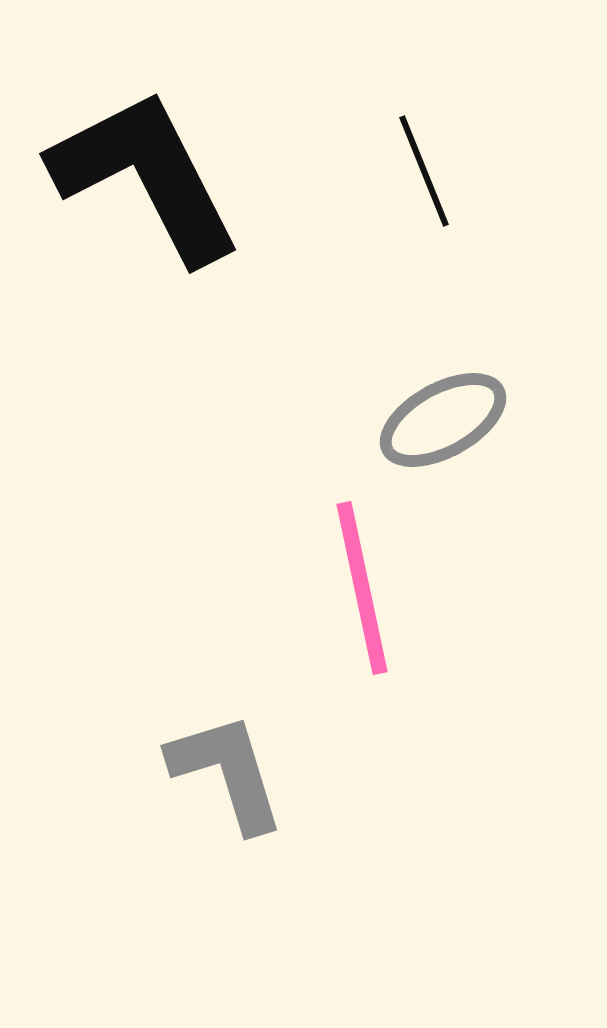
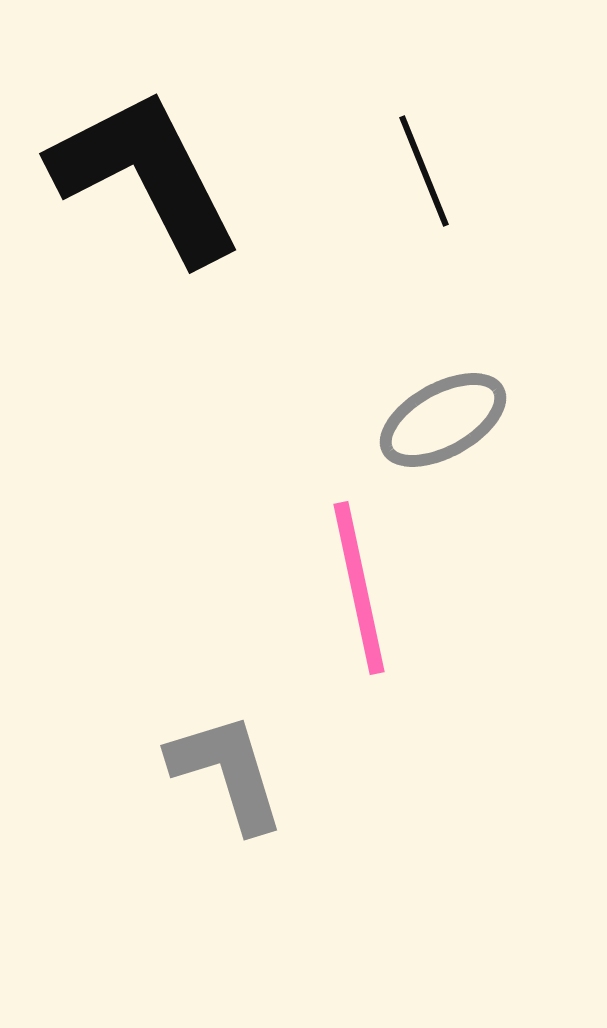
pink line: moved 3 px left
